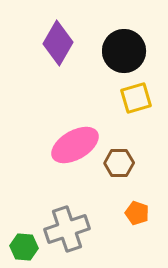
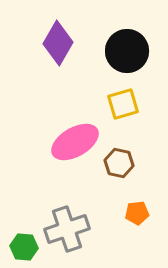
black circle: moved 3 px right
yellow square: moved 13 px left, 6 px down
pink ellipse: moved 3 px up
brown hexagon: rotated 12 degrees clockwise
orange pentagon: rotated 25 degrees counterclockwise
